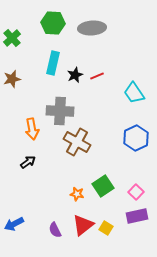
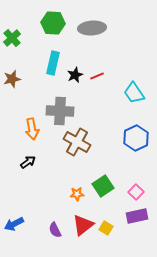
orange star: rotated 16 degrees counterclockwise
